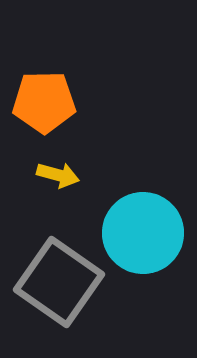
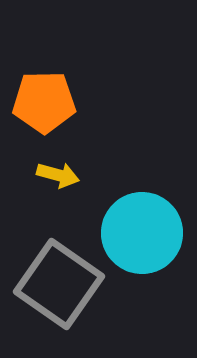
cyan circle: moved 1 px left
gray square: moved 2 px down
